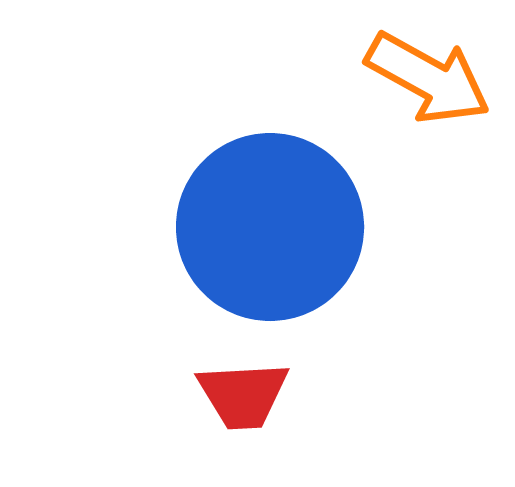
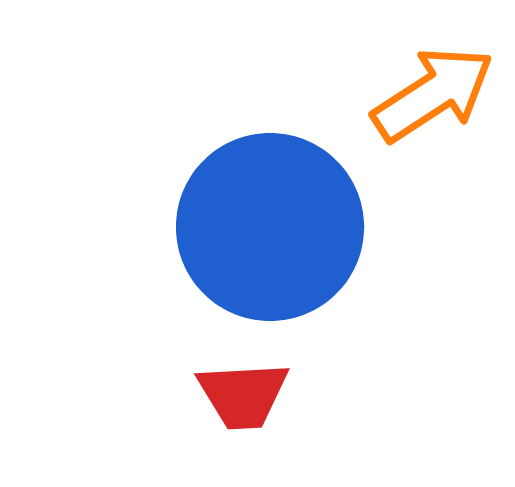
orange arrow: moved 5 px right, 16 px down; rotated 62 degrees counterclockwise
